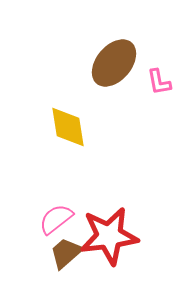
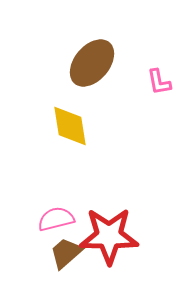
brown ellipse: moved 22 px left
yellow diamond: moved 2 px right, 1 px up
pink semicircle: rotated 24 degrees clockwise
red star: rotated 8 degrees clockwise
